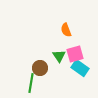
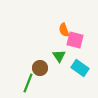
orange semicircle: moved 2 px left
pink square: moved 14 px up; rotated 30 degrees clockwise
green line: moved 3 px left; rotated 12 degrees clockwise
